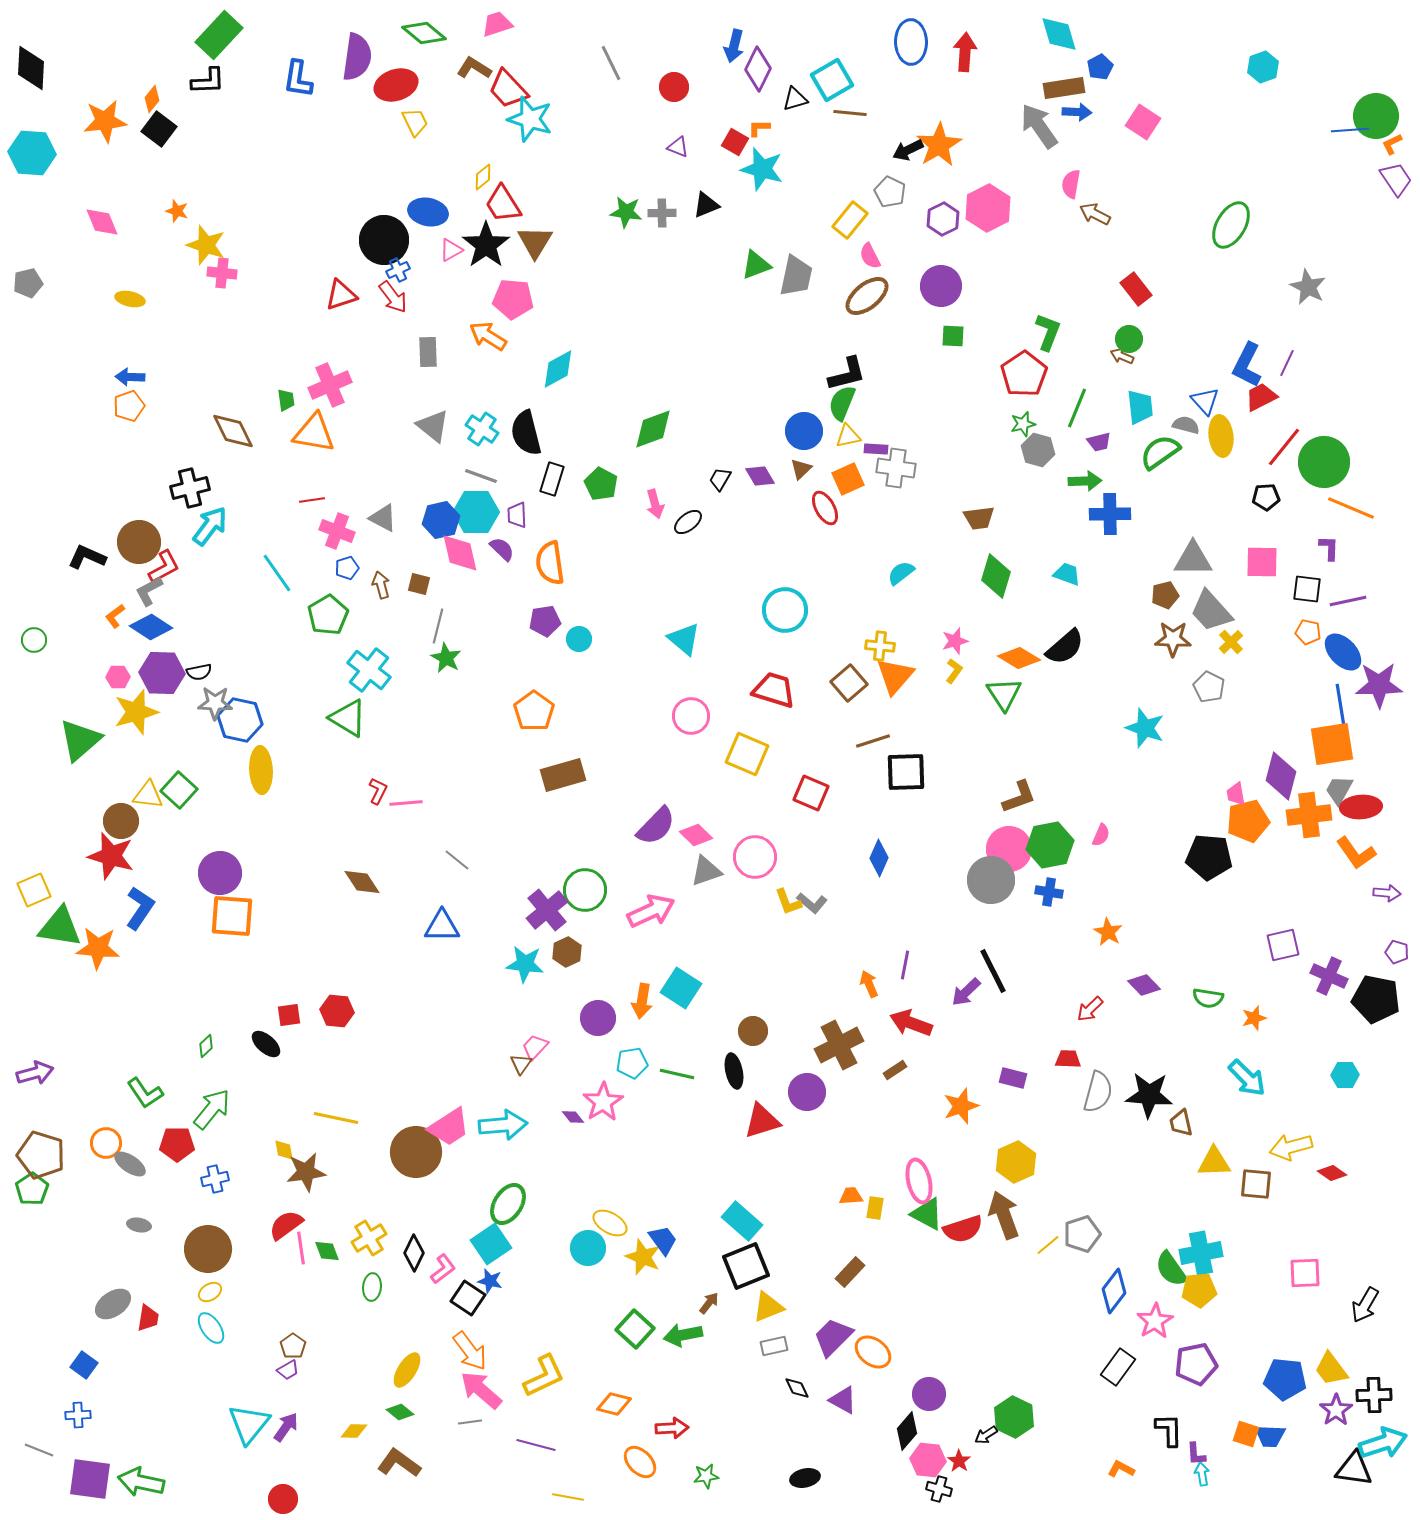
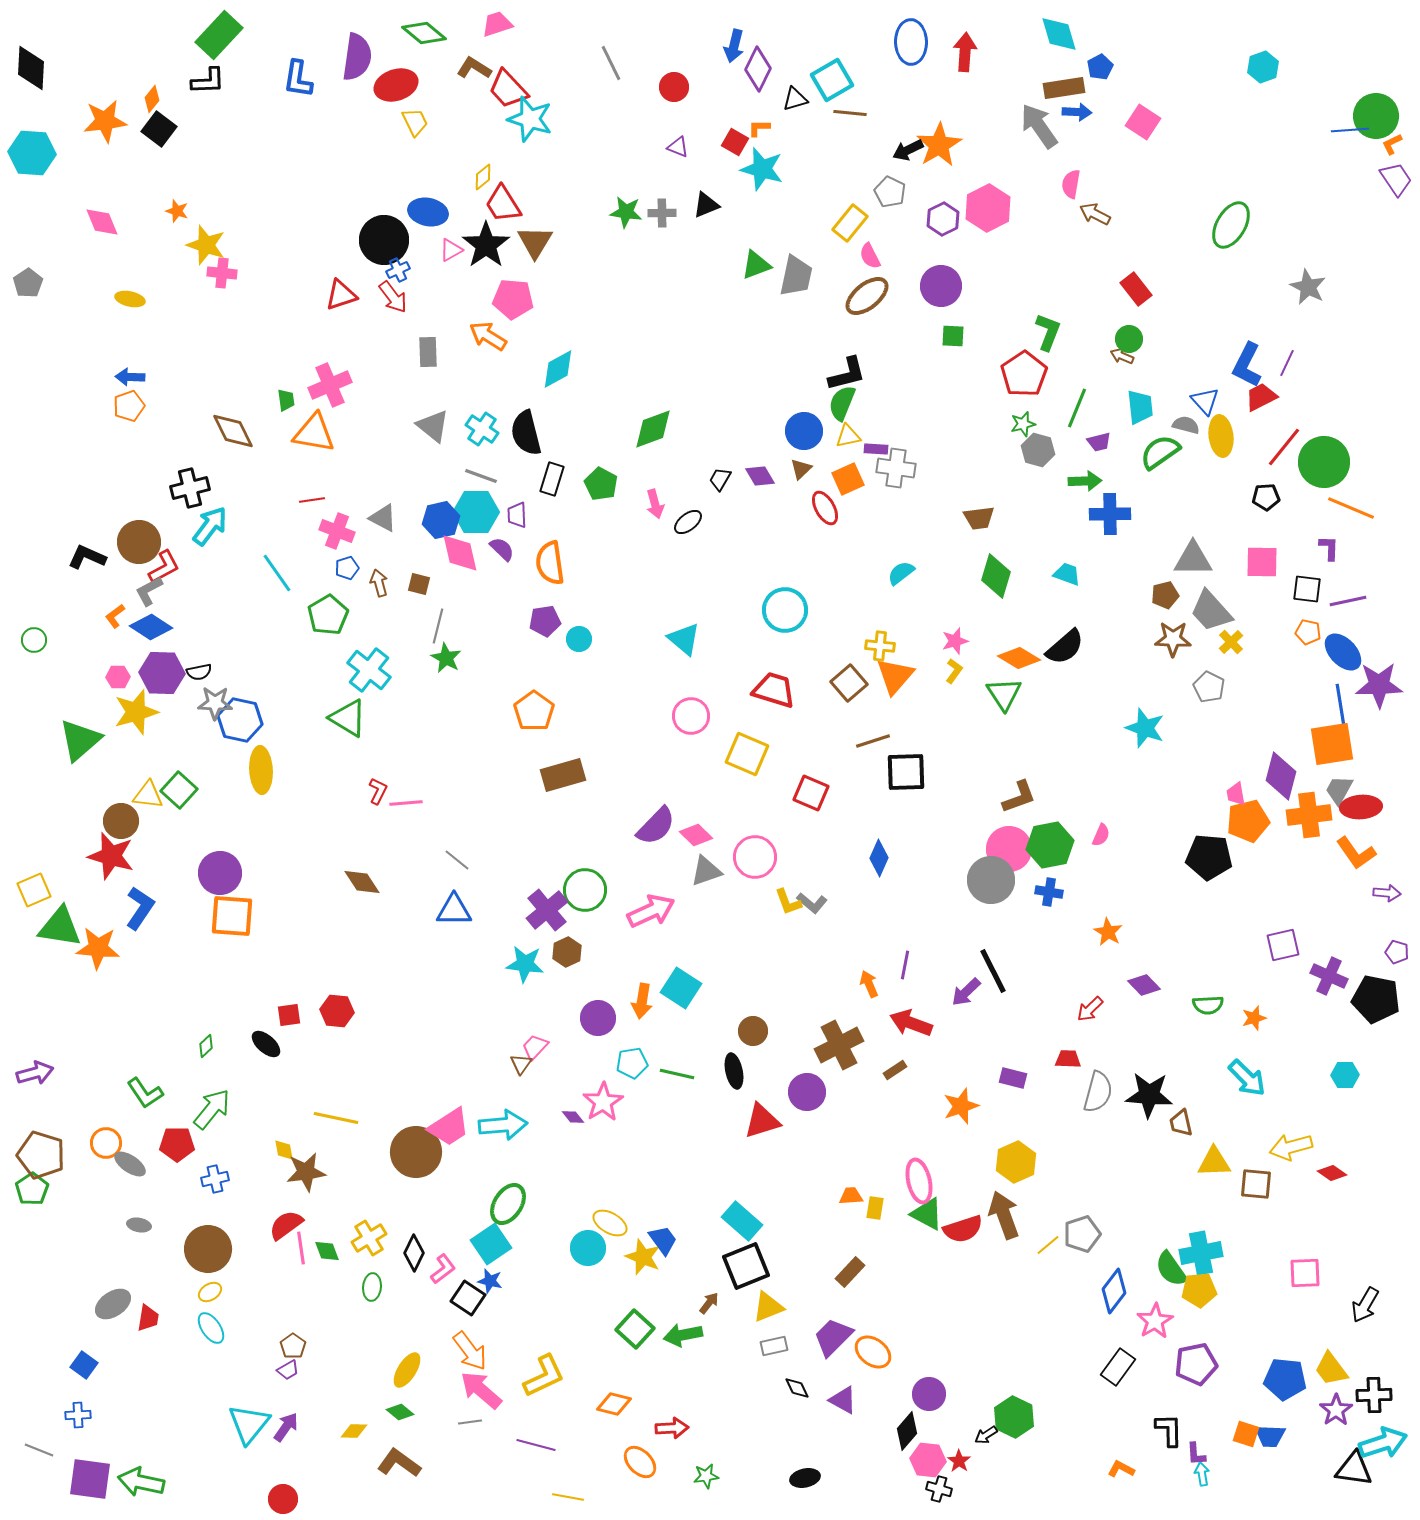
yellow rectangle at (850, 220): moved 3 px down
gray pentagon at (28, 283): rotated 20 degrees counterclockwise
brown arrow at (381, 585): moved 2 px left, 2 px up
blue triangle at (442, 926): moved 12 px right, 16 px up
green semicircle at (1208, 998): moved 7 px down; rotated 12 degrees counterclockwise
